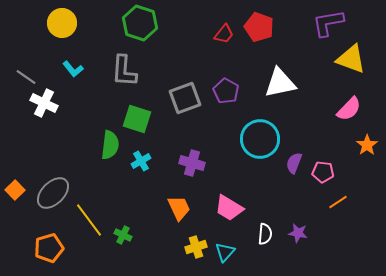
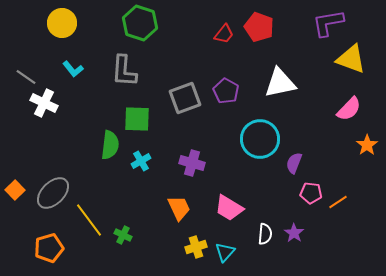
green square: rotated 16 degrees counterclockwise
pink pentagon: moved 12 px left, 21 px down
purple star: moved 4 px left; rotated 24 degrees clockwise
